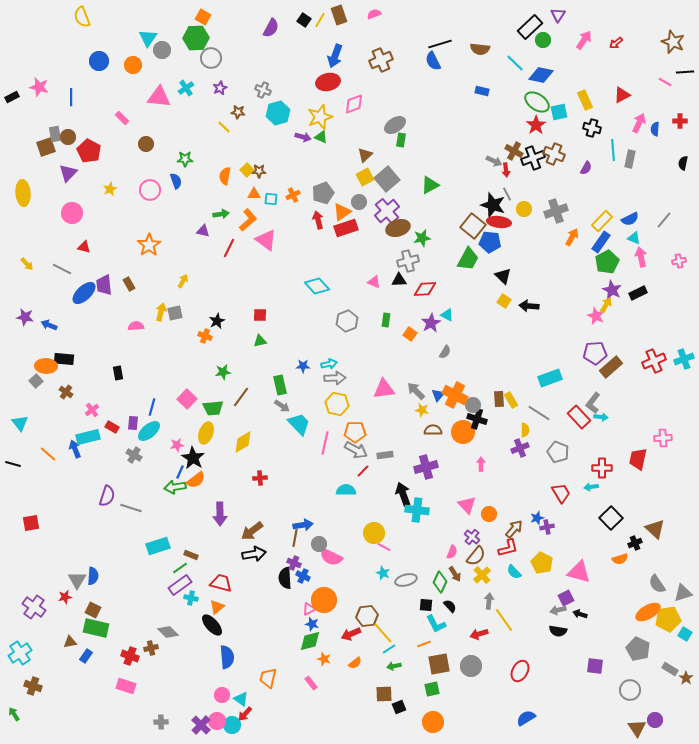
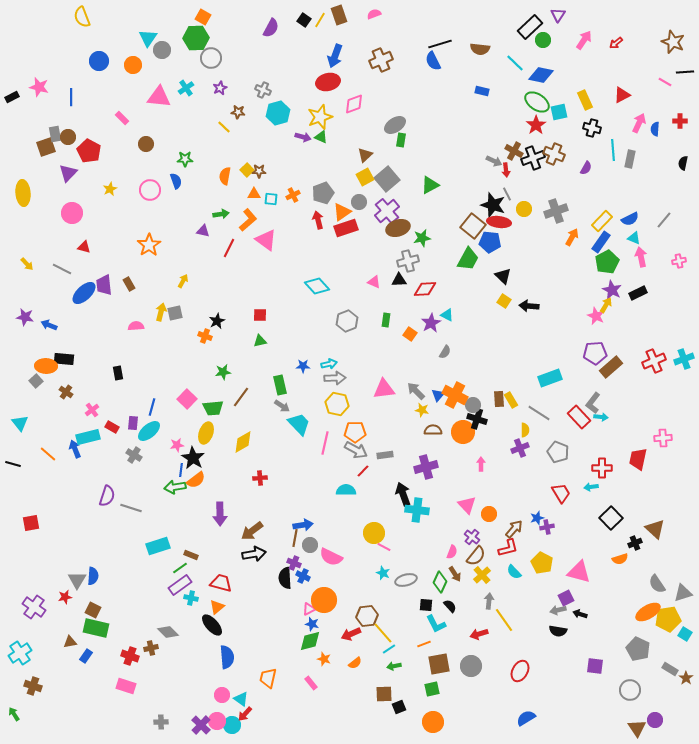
blue line at (180, 472): moved 1 px right, 2 px up; rotated 16 degrees counterclockwise
gray circle at (319, 544): moved 9 px left, 1 px down
